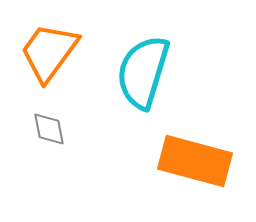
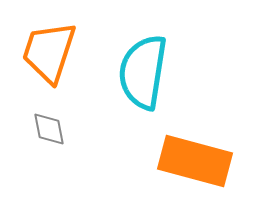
orange trapezoid: rotated 18 degrees counterclockwise
cyan semicircle: rotated 8 degrees counterclockwise
